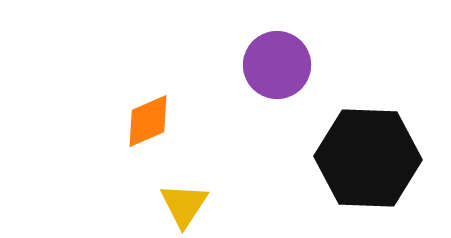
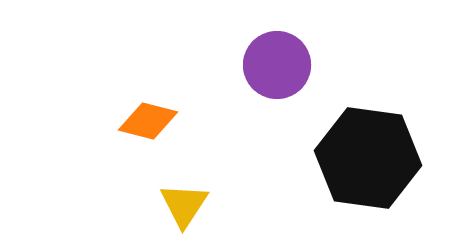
orange diamond: rotated 38 degrees clockwise
black hexagon: rotated 6 degrees clockwise
